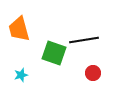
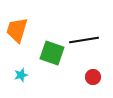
orange trapezoid: moved 2 px left, 1 px down; rotated 32 degrees clockwise
green square: moved 2 px left
red circle: moved 4 px down
